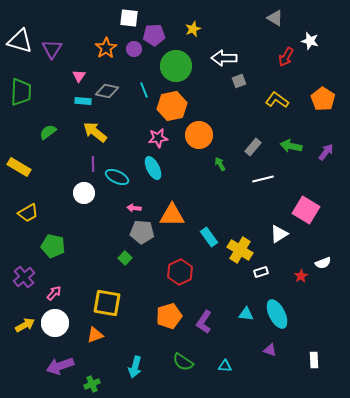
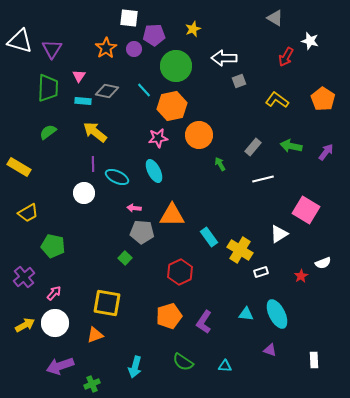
cyan line at (144, 90): rotated 21 degrees counterclockwise
green trapezoid at (21, 92): moved 27 px right, 4 px up
cyan ellipse at (153, 168): moved 1 px right, 3 px down
